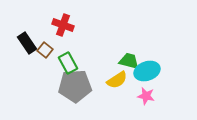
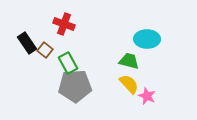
red cross: moved 1 px right, 1 px up
cyan ellipse: moved 32 px up; rotated 20 degrees clockwise
yellow semicircle: moved 12 px right, 4 px down; rotated 100 degrees counterclockwise
pink star: moved 1 px right; rotated 12 degrees clockwise
